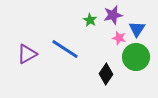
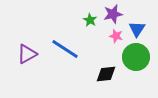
purple star: moved 1 px up
pink star: moved 3 px left, 2 px up
black diamond: rotated 50 degrees clockwise
